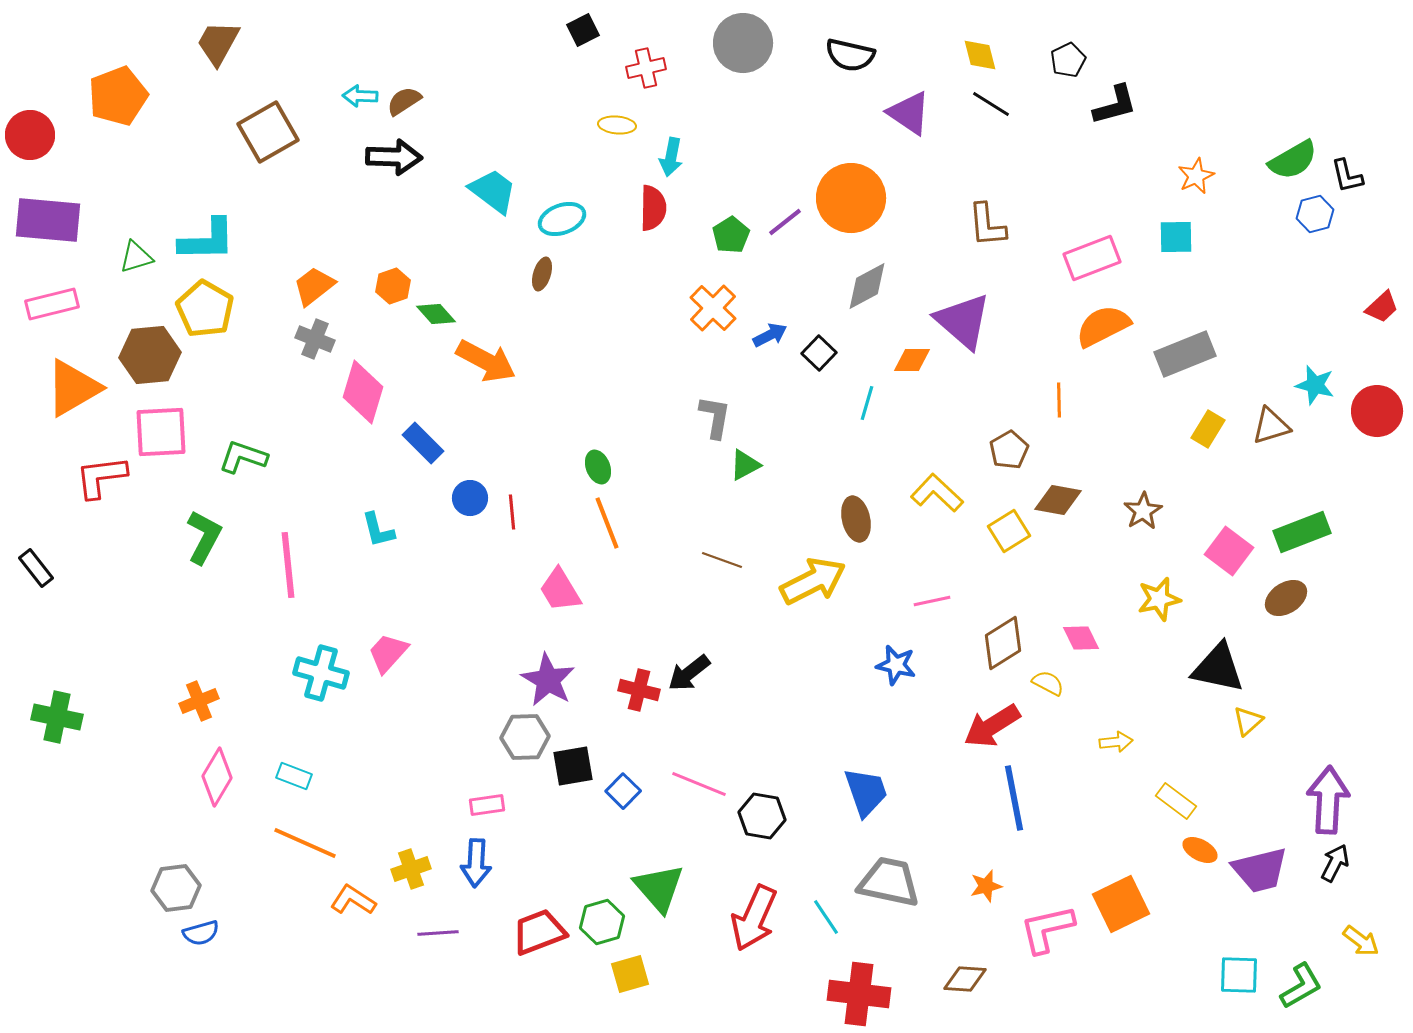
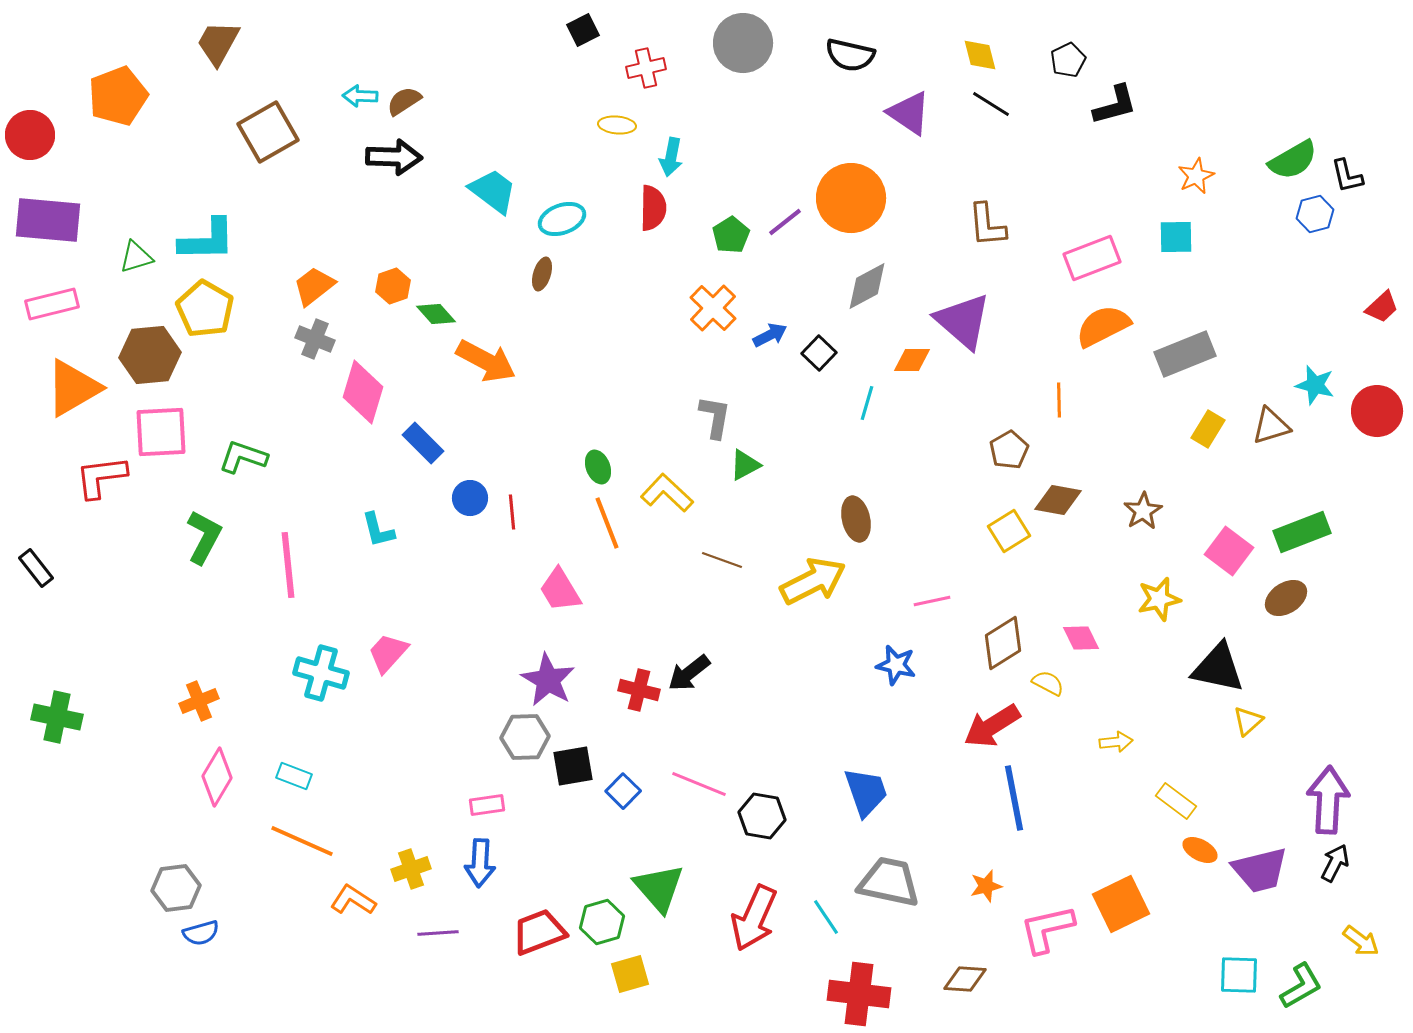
yellow L-shape at (937, 493): moved 270 px left
orange line at (305, 843): moved 3 px left, 2 px up
blue arrow at (476, 863): moved 4 px right
